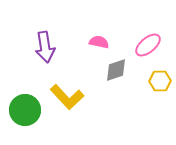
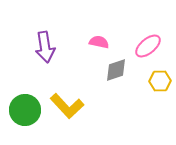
pink ellipse: moved 1 px down
yellow L-shape: moved 9 px down
